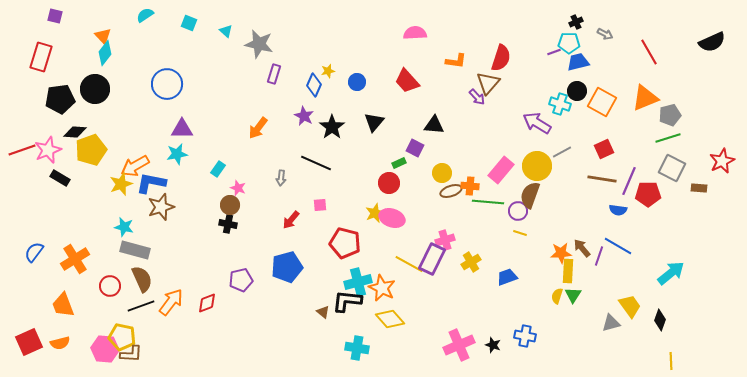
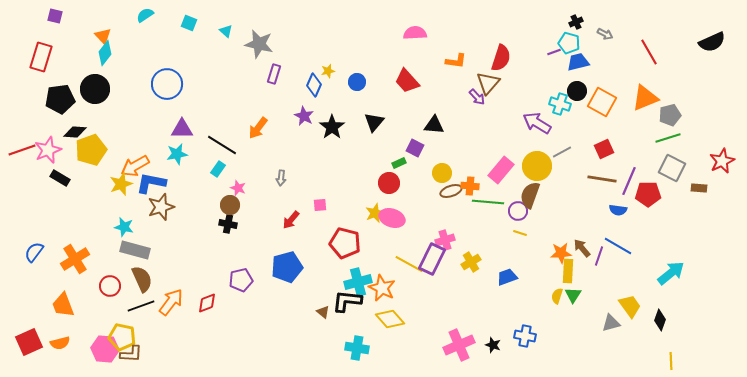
cyan pentagon at (569, 43): rotated 15 degrees clockwise
black line at (316, 163): moved 94 px left, 18 px up; rotated 8 degrees clockwise
